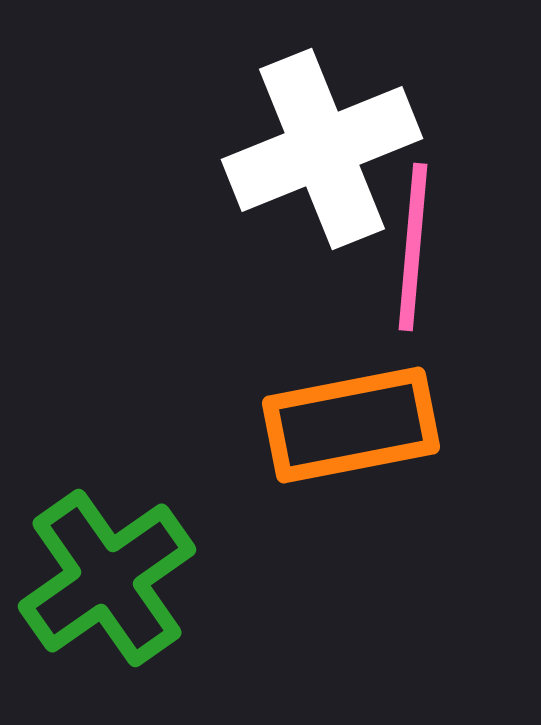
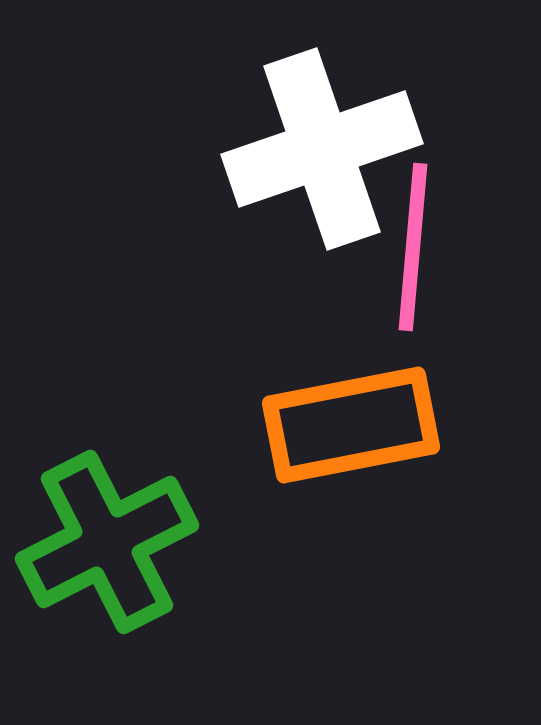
white cross: rotated 3 degrees clockwise
green cross: moved 36 px up; rotated 8 degrees clockwise
